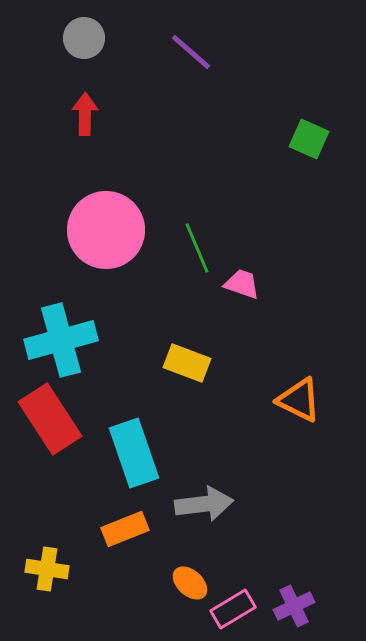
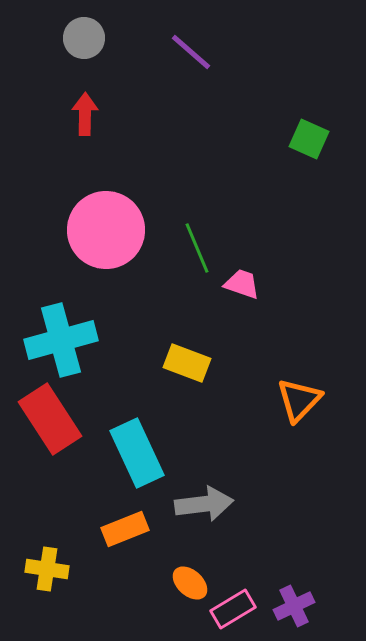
orange triangle: rotated 48 degrees clockwise
cyan rectangle: moved 3 px right; rotated 6 degrees counterclockwise
